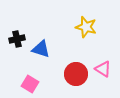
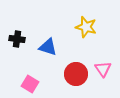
black cross: rotated 21 degrees clockwise
blue triangle: moved 7 px right, 2 px up
pink triangle: rotated 24 degrees clockwise
